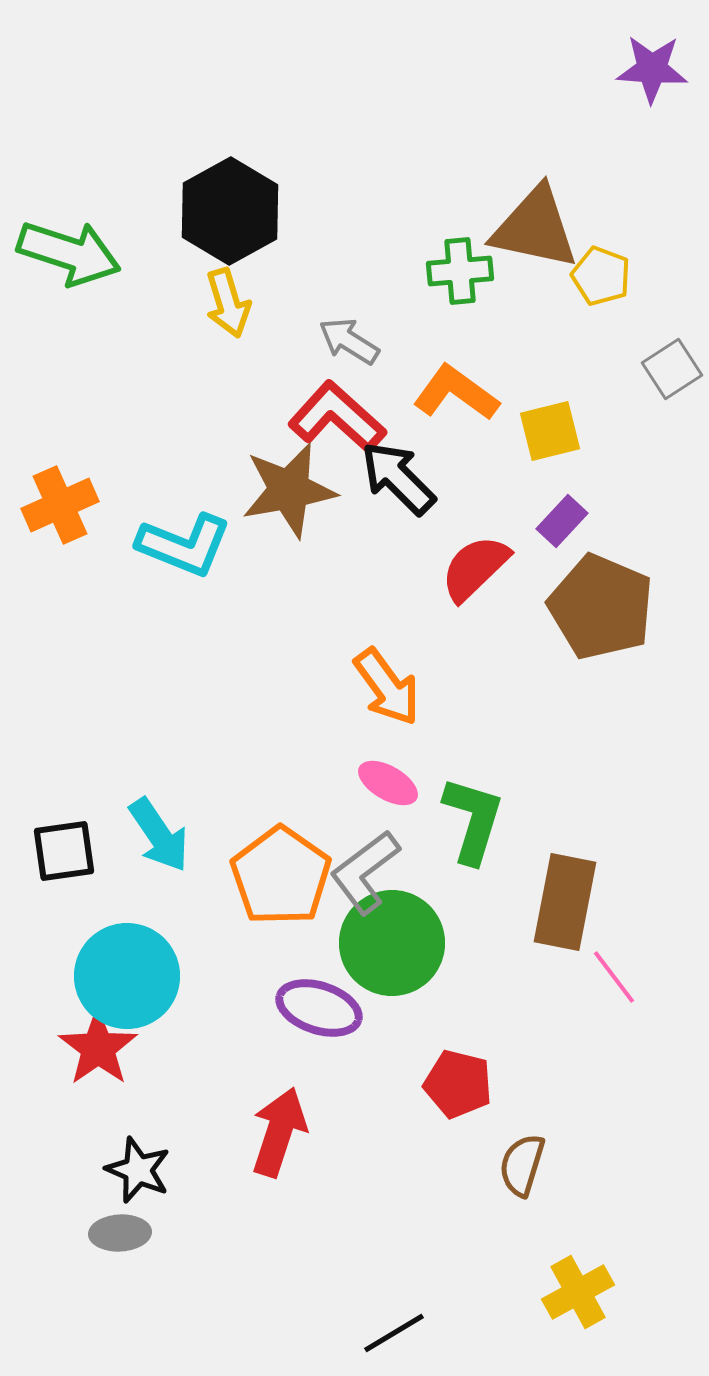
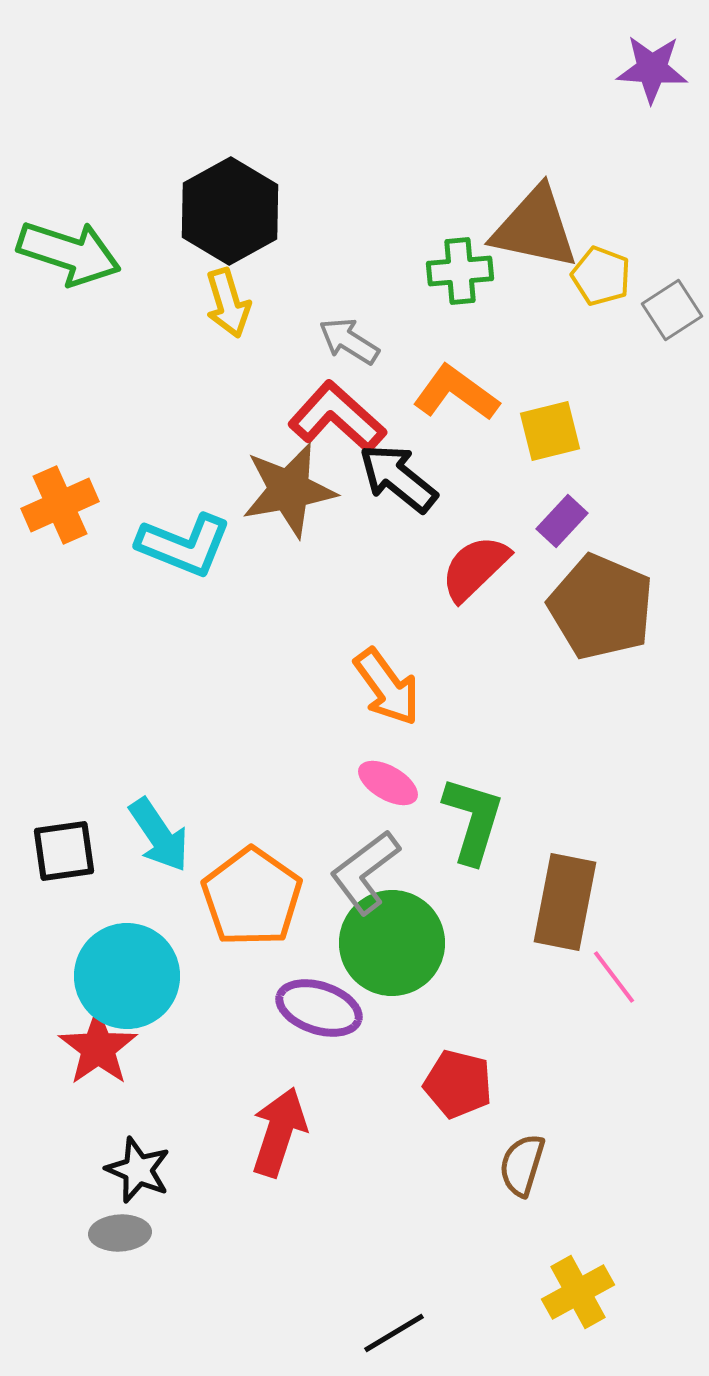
gray square: moved 59 px up
black arrow: rotated 6 degrees counterclockwise
orange pentagon: moved 29 px left, 21 px down
